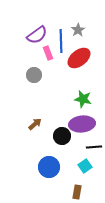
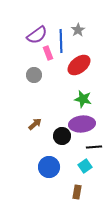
red ellipse: moved 7 px down
